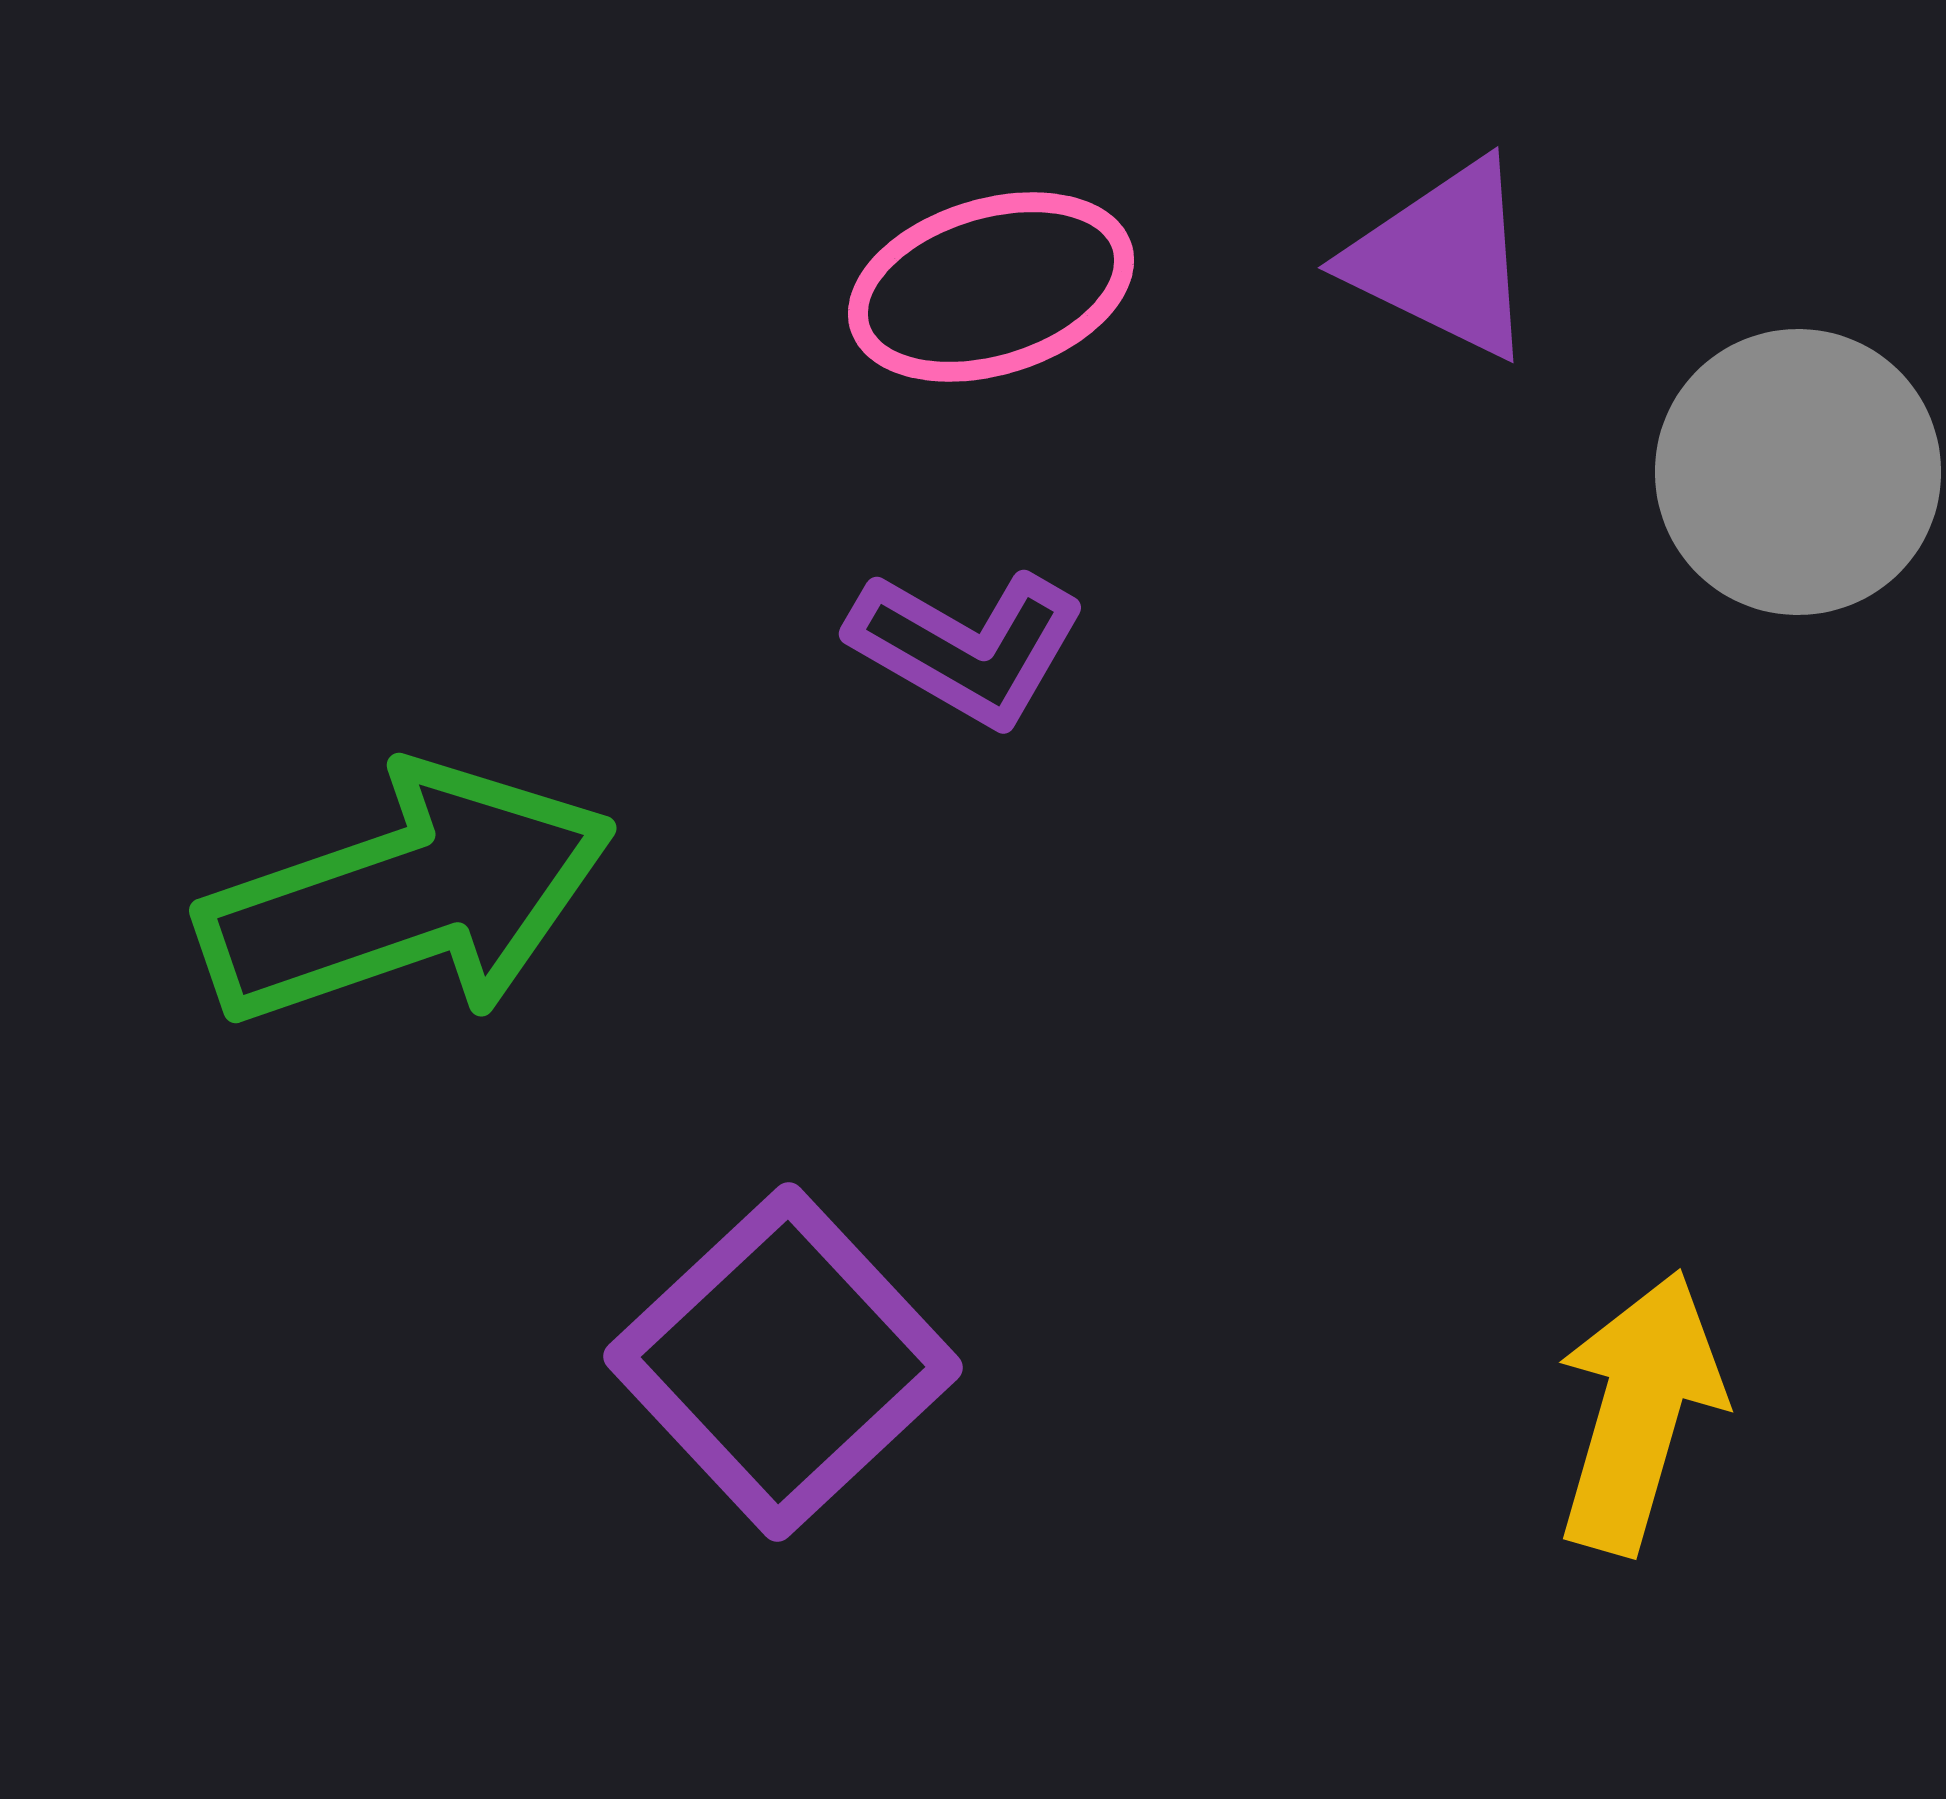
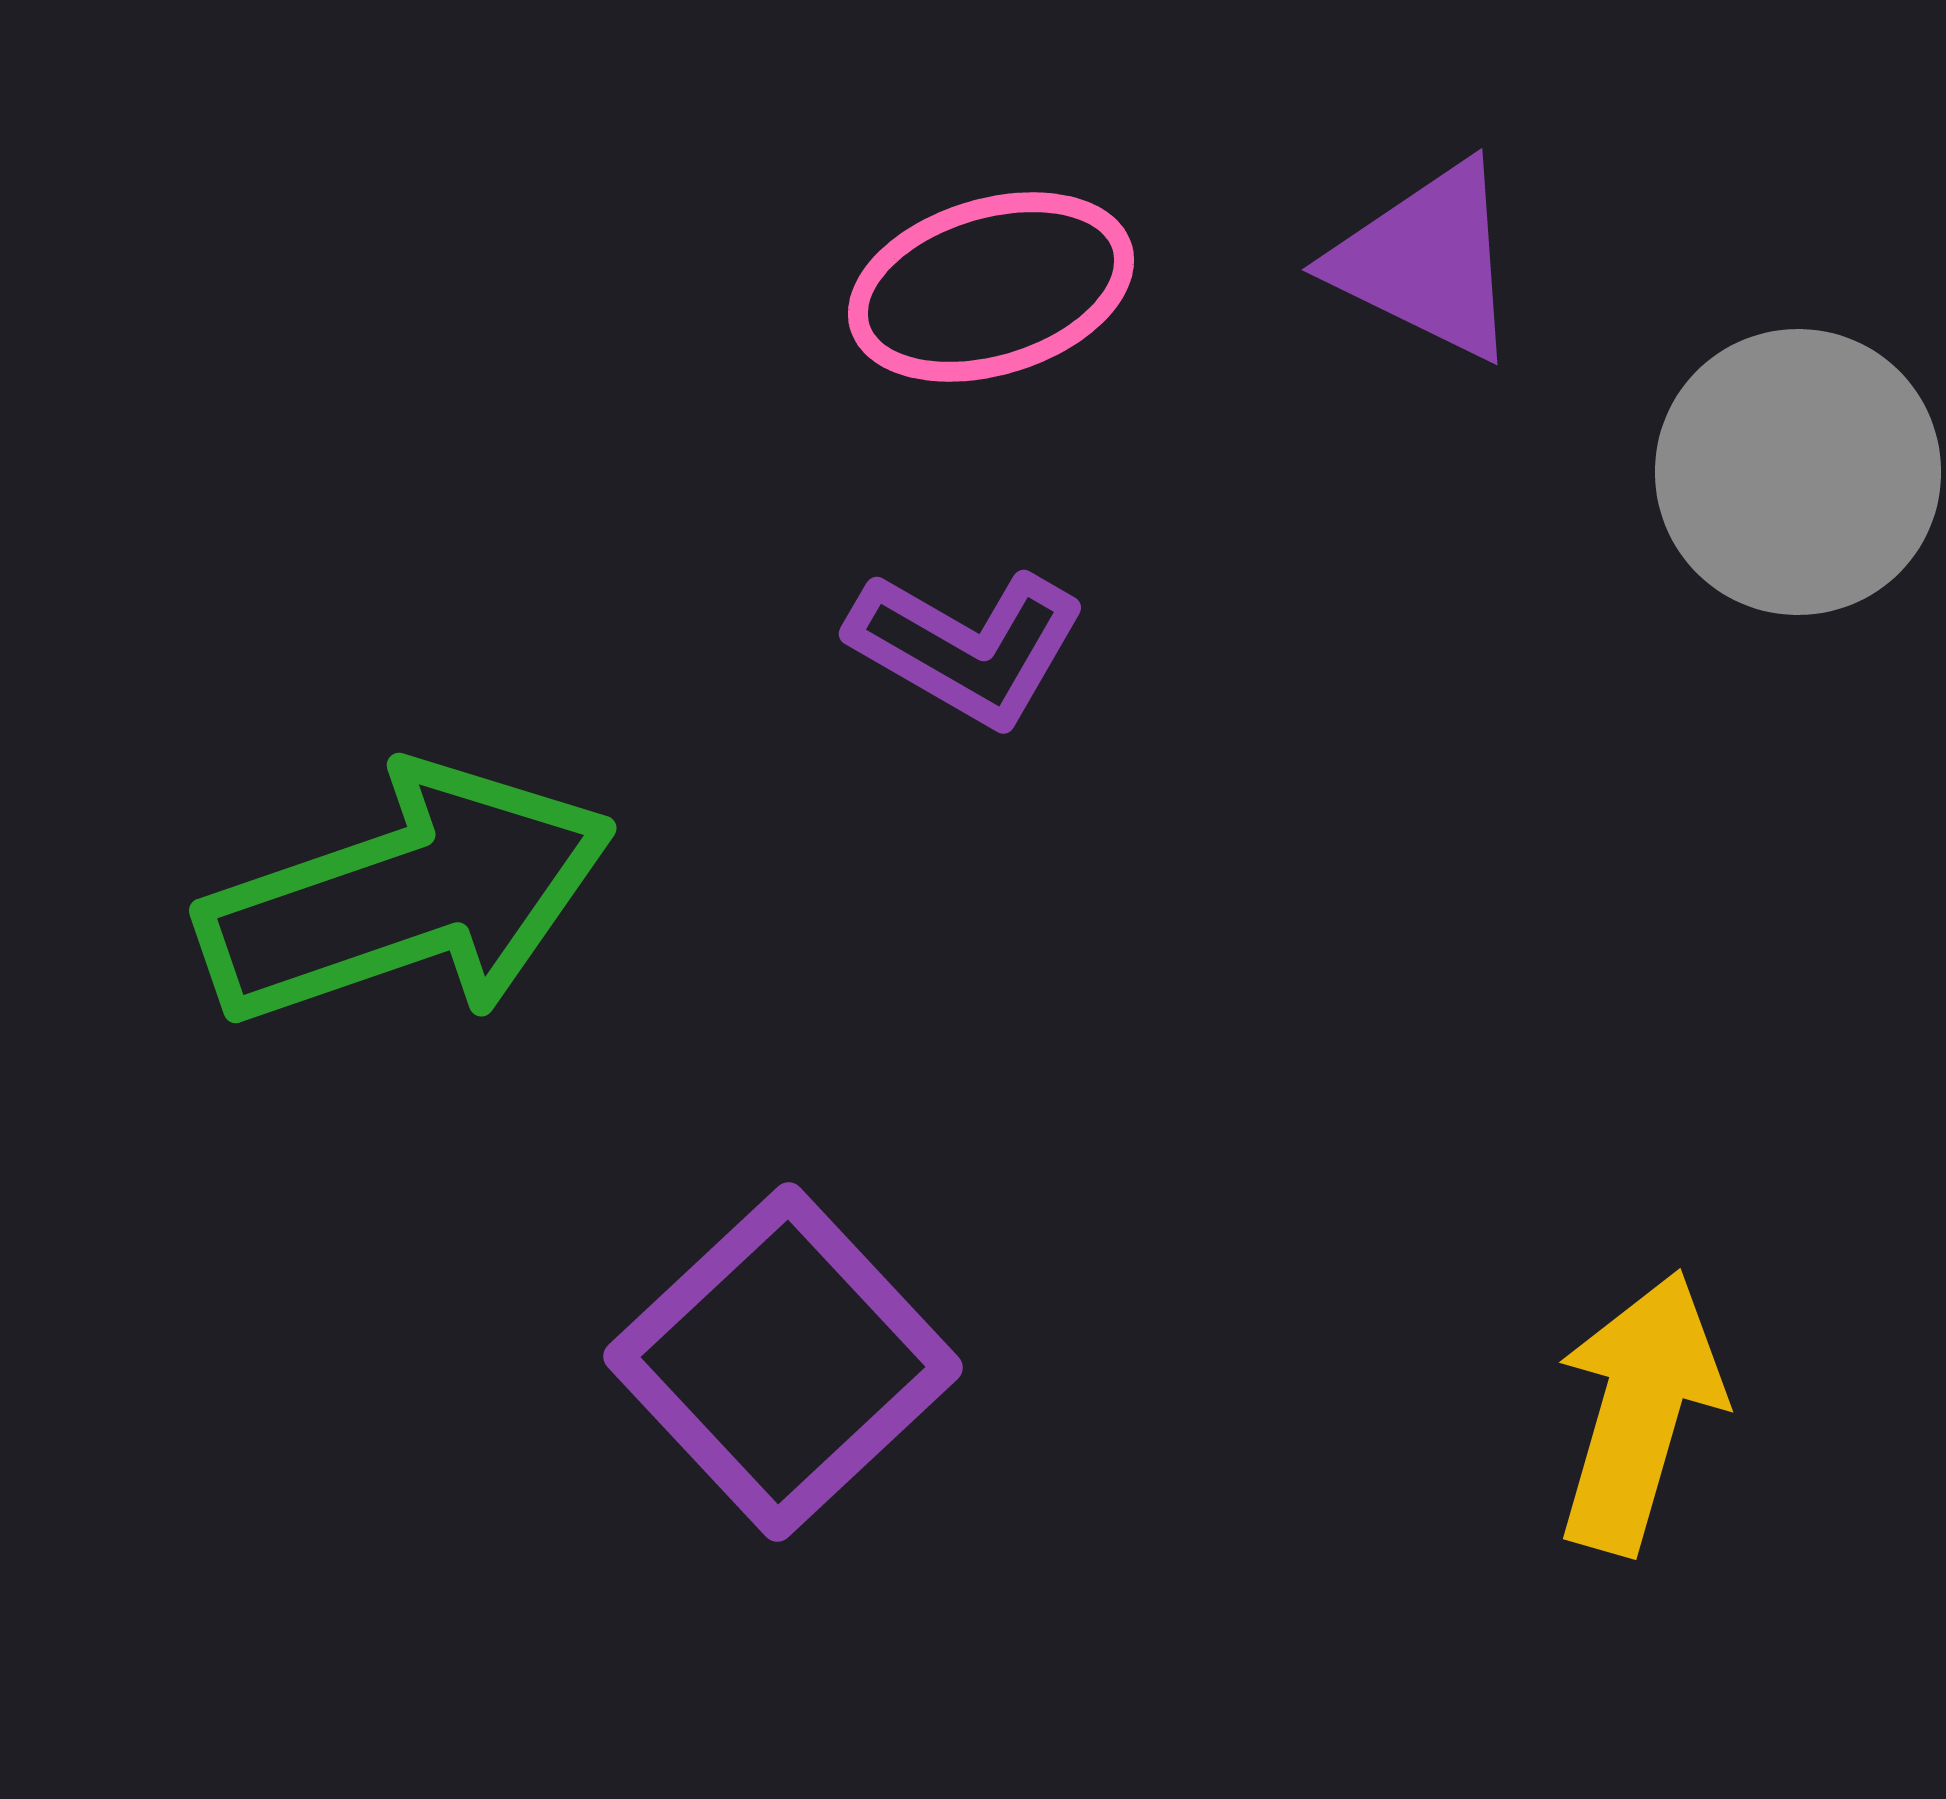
purple triangle: moved 16 px left, 2 px down
